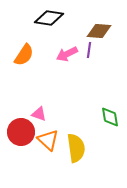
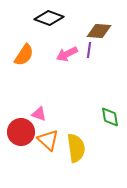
black diamond: rotated 12 degrees clockwise
